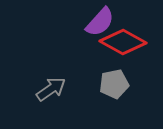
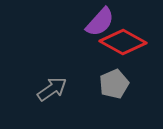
gray pentagon: rotated 12 degrees counterclockwise
gray arrow: moved 1 px right
